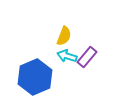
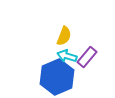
blue hexagon: moved 22 px right
